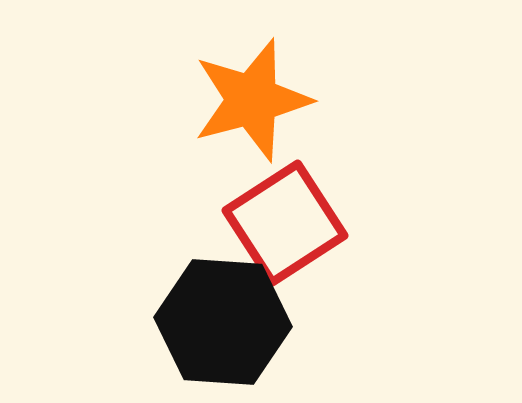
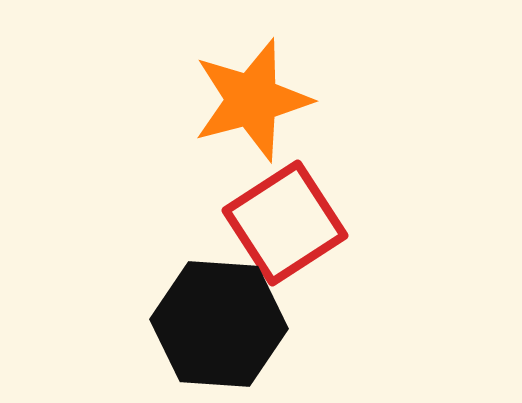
black hexagon: moved 4 px left, 2 px down
